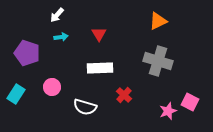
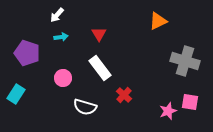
gray cross: moved 27 px right
white rectangle: rotated 55 degrees clockwise
pink circle: moved 11 px right, 9 px up
pink square: rotated 18 degrees counterclockwise
